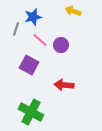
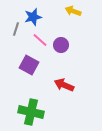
red arrow: rotated 18 degrees clockwise
green cross: rotated 15 degrees counterclockwise
